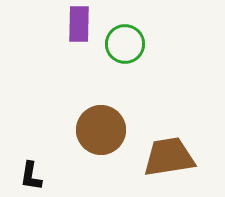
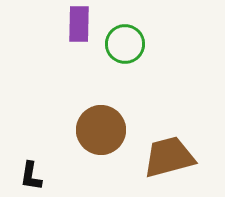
brown trapezoid: rotated 6 degrees counterclockwise
